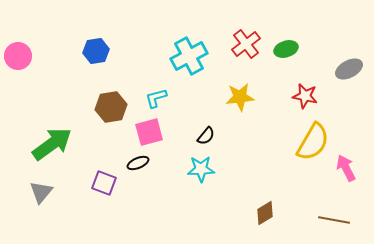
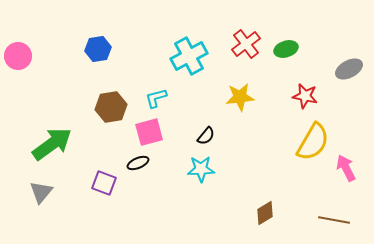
blue hexagon: moved 2 px right, 2 px up
